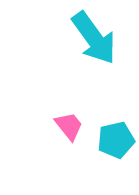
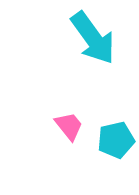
cyan arrow: moved 1 px left
